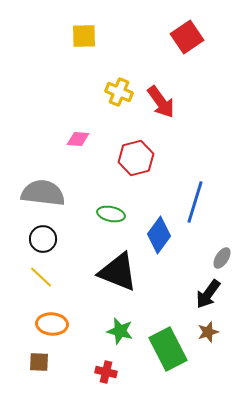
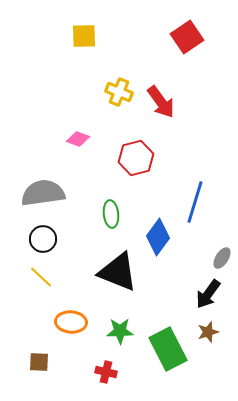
pink diamond: rotated 15 degrees clockwise
gray semicircle: rotated 15 degrees counterclockwise
green ellipse: rotated 72 degrees clockwise
blue diamond: moved 1 px left, 2 px down
orange ellipse: moved 19 px right, 2 px up
green star: rotated 16 degrees counterclockwise
